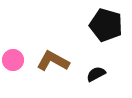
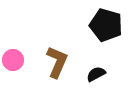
brown L-shape: moved 4 px right, 1 px down; rotated 84 degrees clockwise
